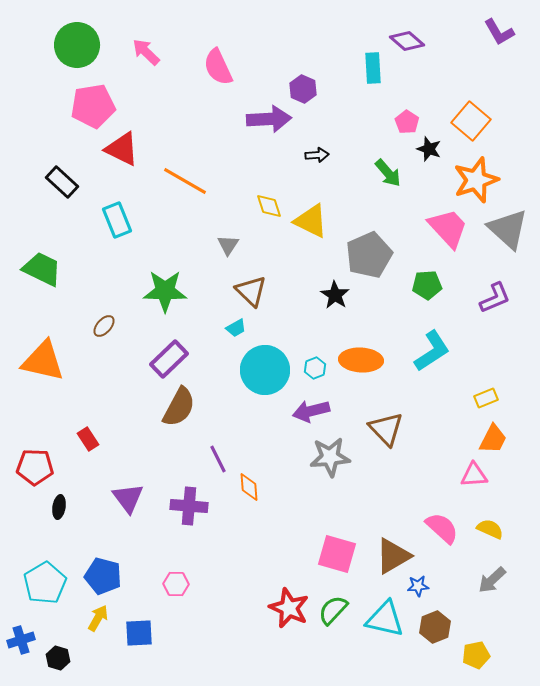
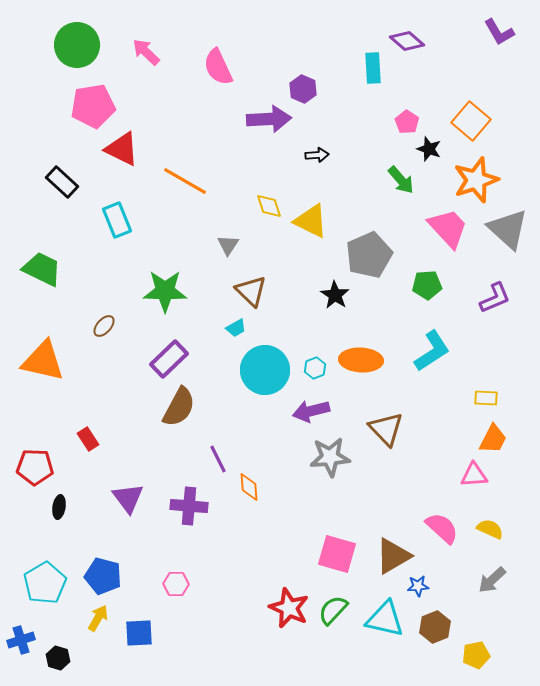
green arrow at (388, 173): moved 13 px right, 7 px down
yellow rectangle at (486, 398): rotated 25 degrees clockwise
